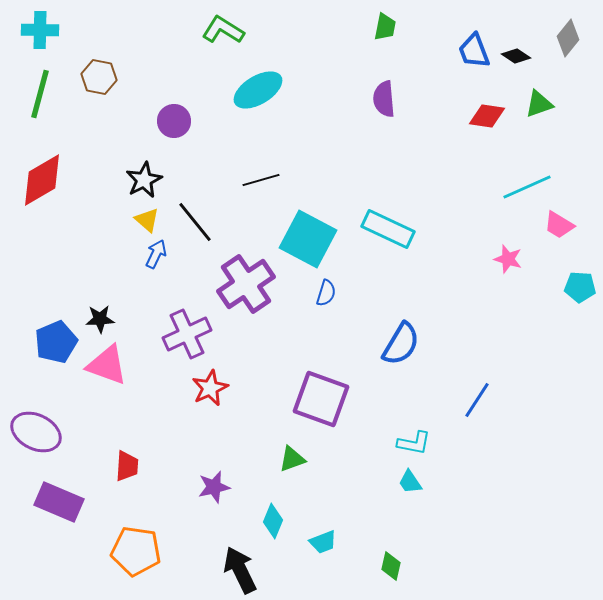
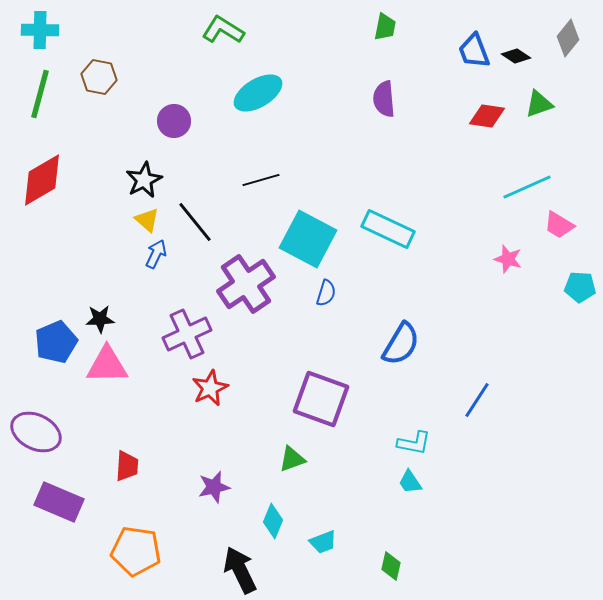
cyan ellipse at (258, 90): moved 3 px down
pink triangle at (107, 365): rotated 21 degrees counterclockwise
